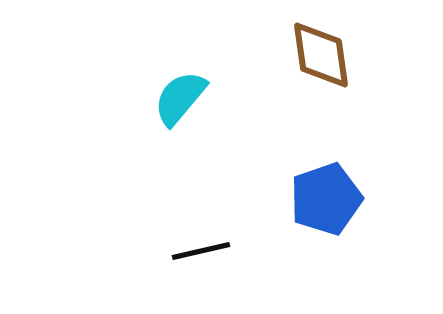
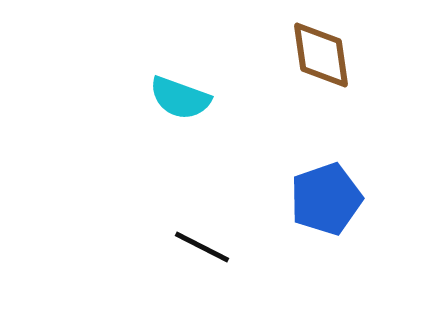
cyan semicircle: rotated 110 degrees counterclockwise
black line: moved 1 px right, 4 px up; rotated 40 degrees clockwise
